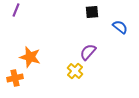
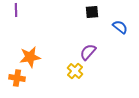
purple line: rotated 24 degrees counterclockwise
orange star: rotated 25 degrees counterclockwise
orange cross: moved 2 px right; rotated 21 degrees clockwise
